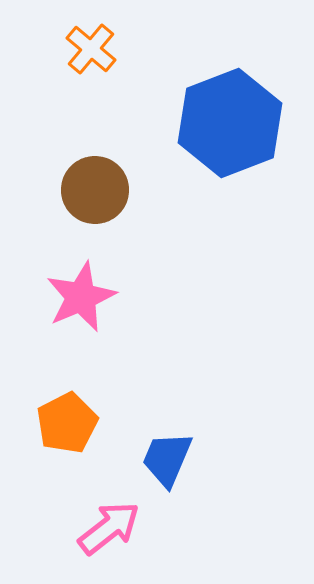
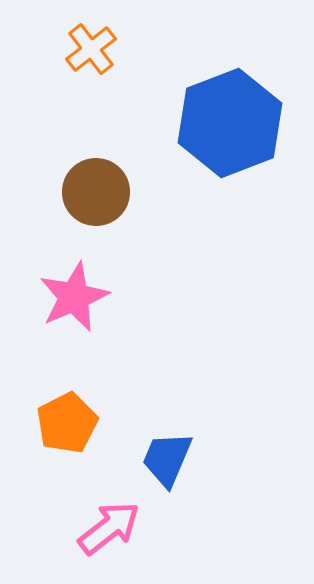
orange cross: rotated 12 degrees clockwise
brown circle: moved 1 px right, 2 px down
pink star: moved 7 px left
